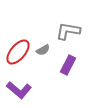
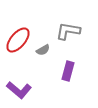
red ellipse: moved 12 px up
purple rectangle: moved 6 px down; rotated 12 degrees counterclockwise
